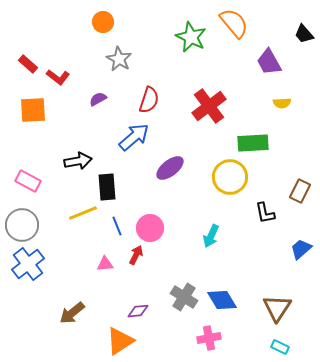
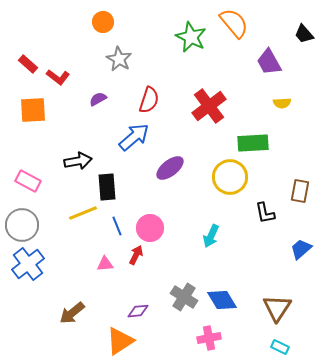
brown rectangle: rotated 15 degrees counterclockwise
